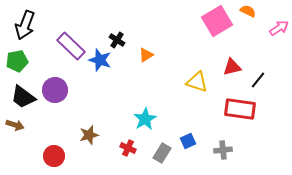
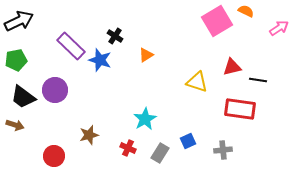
orange semicircle: moved 2 px left
black arrow: moved 6 px left, 4 px up; rotated 136 degrees counterclockwise
black cross: moved 2 px left, 4 px up
green pentagon: moved 1 px left, 1 px up
black line: rotated 60 degrees clockwise
gray rectangle: moved 2 px left
